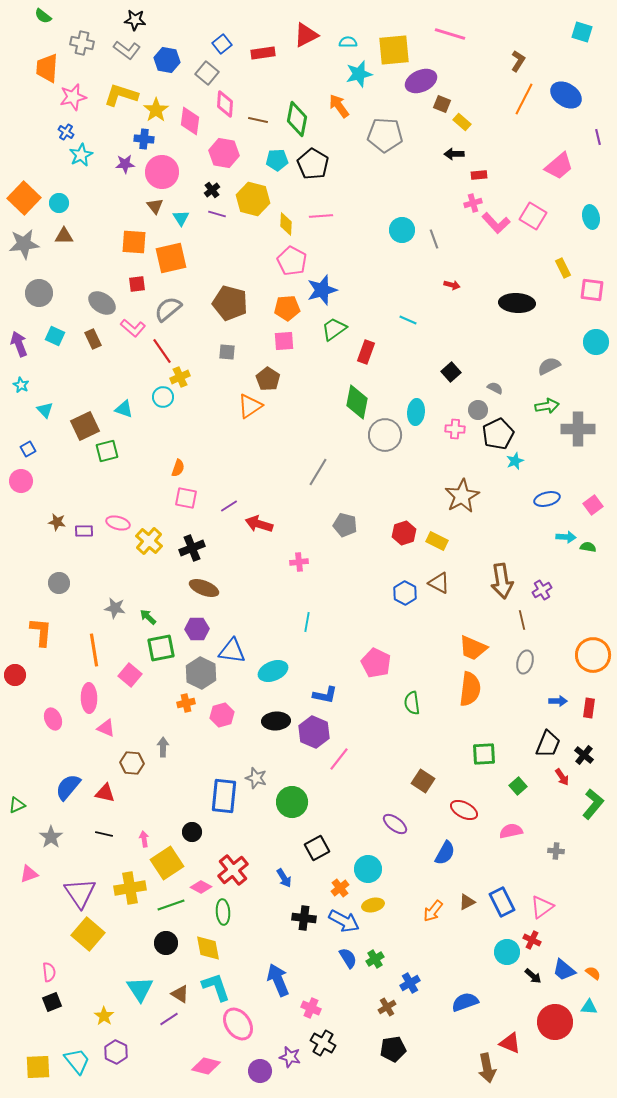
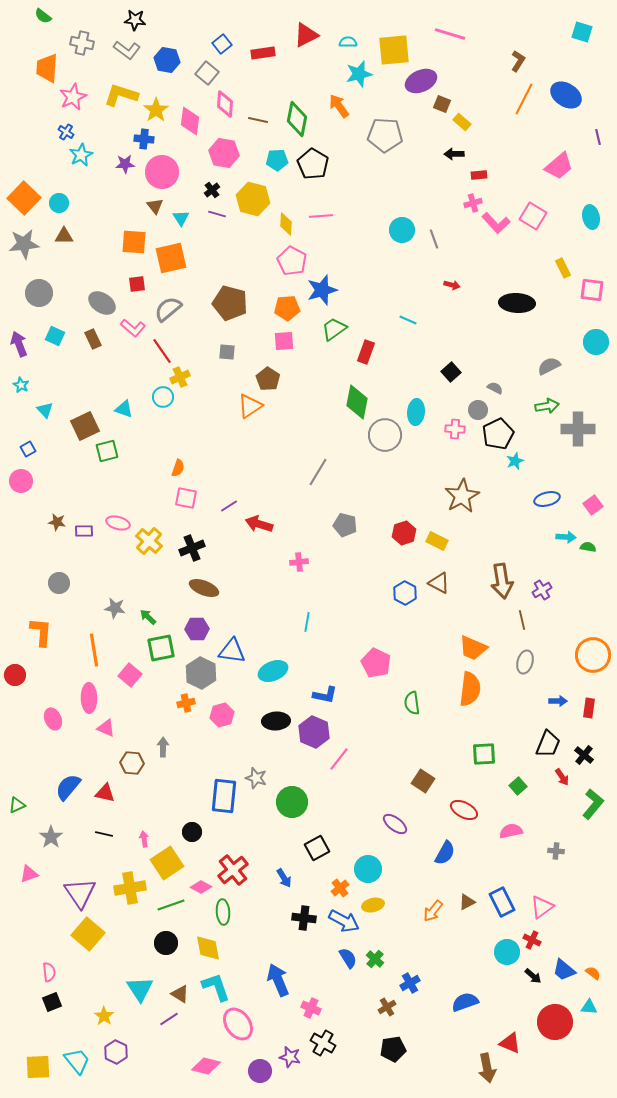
pink star at (73, 97): rotated 12 degrees counterclockwise
green cross at (375, 959): rotated 18 degrees counterclockwise
